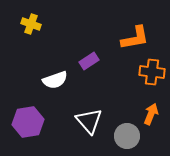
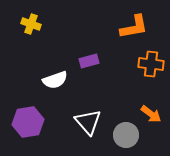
orange L-shape: moved 1 px left, 11 px up
purple rectangle: rotated 18 degrees clockwise
orange cross: moved 1 px left, 8 px up
orange arrow: rotated 105 degrees clockwise
white triangle: moved 1 px left, 1 px down
gray circle: moved 1 px left, 1 px up
